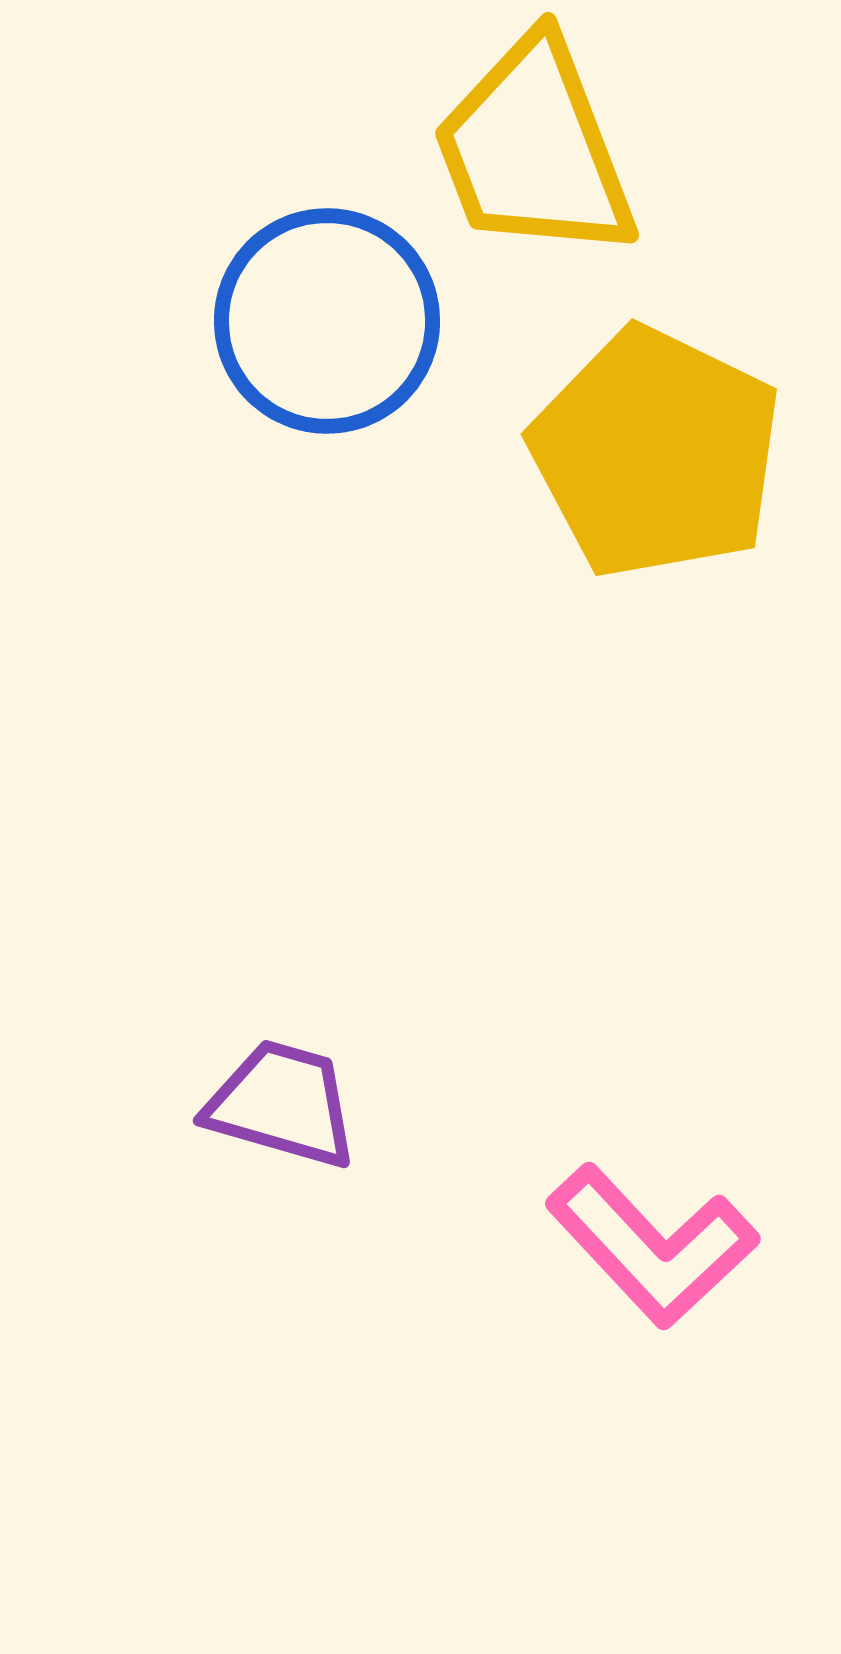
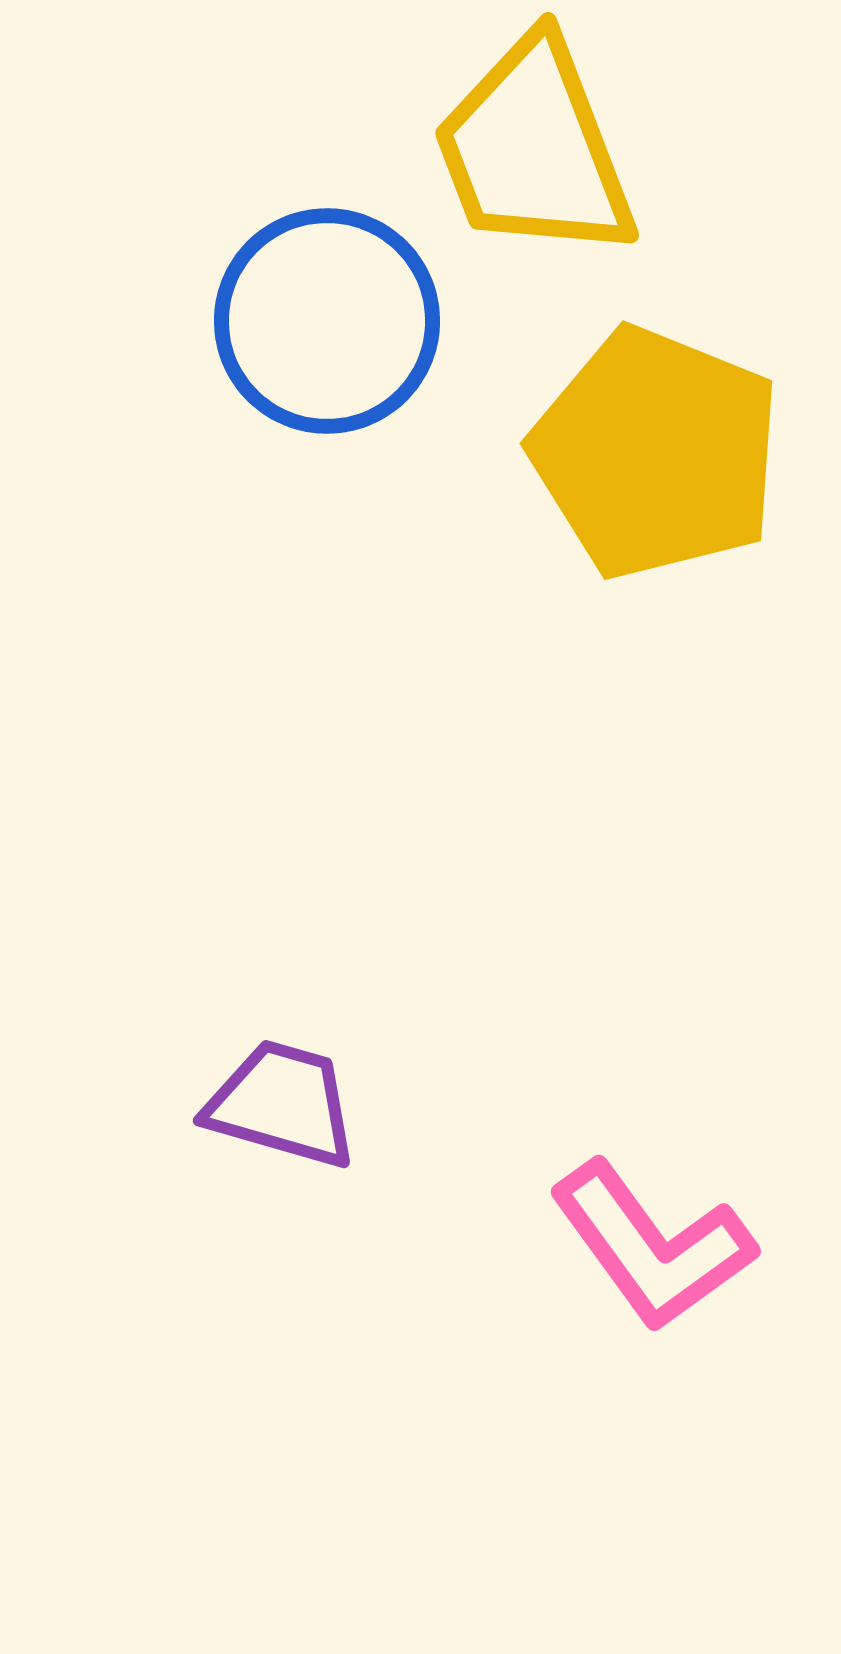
yellow pentagon: rotated 4 degrees counterclockwise
pink L-shape: rotated 7 degrees clockwise
